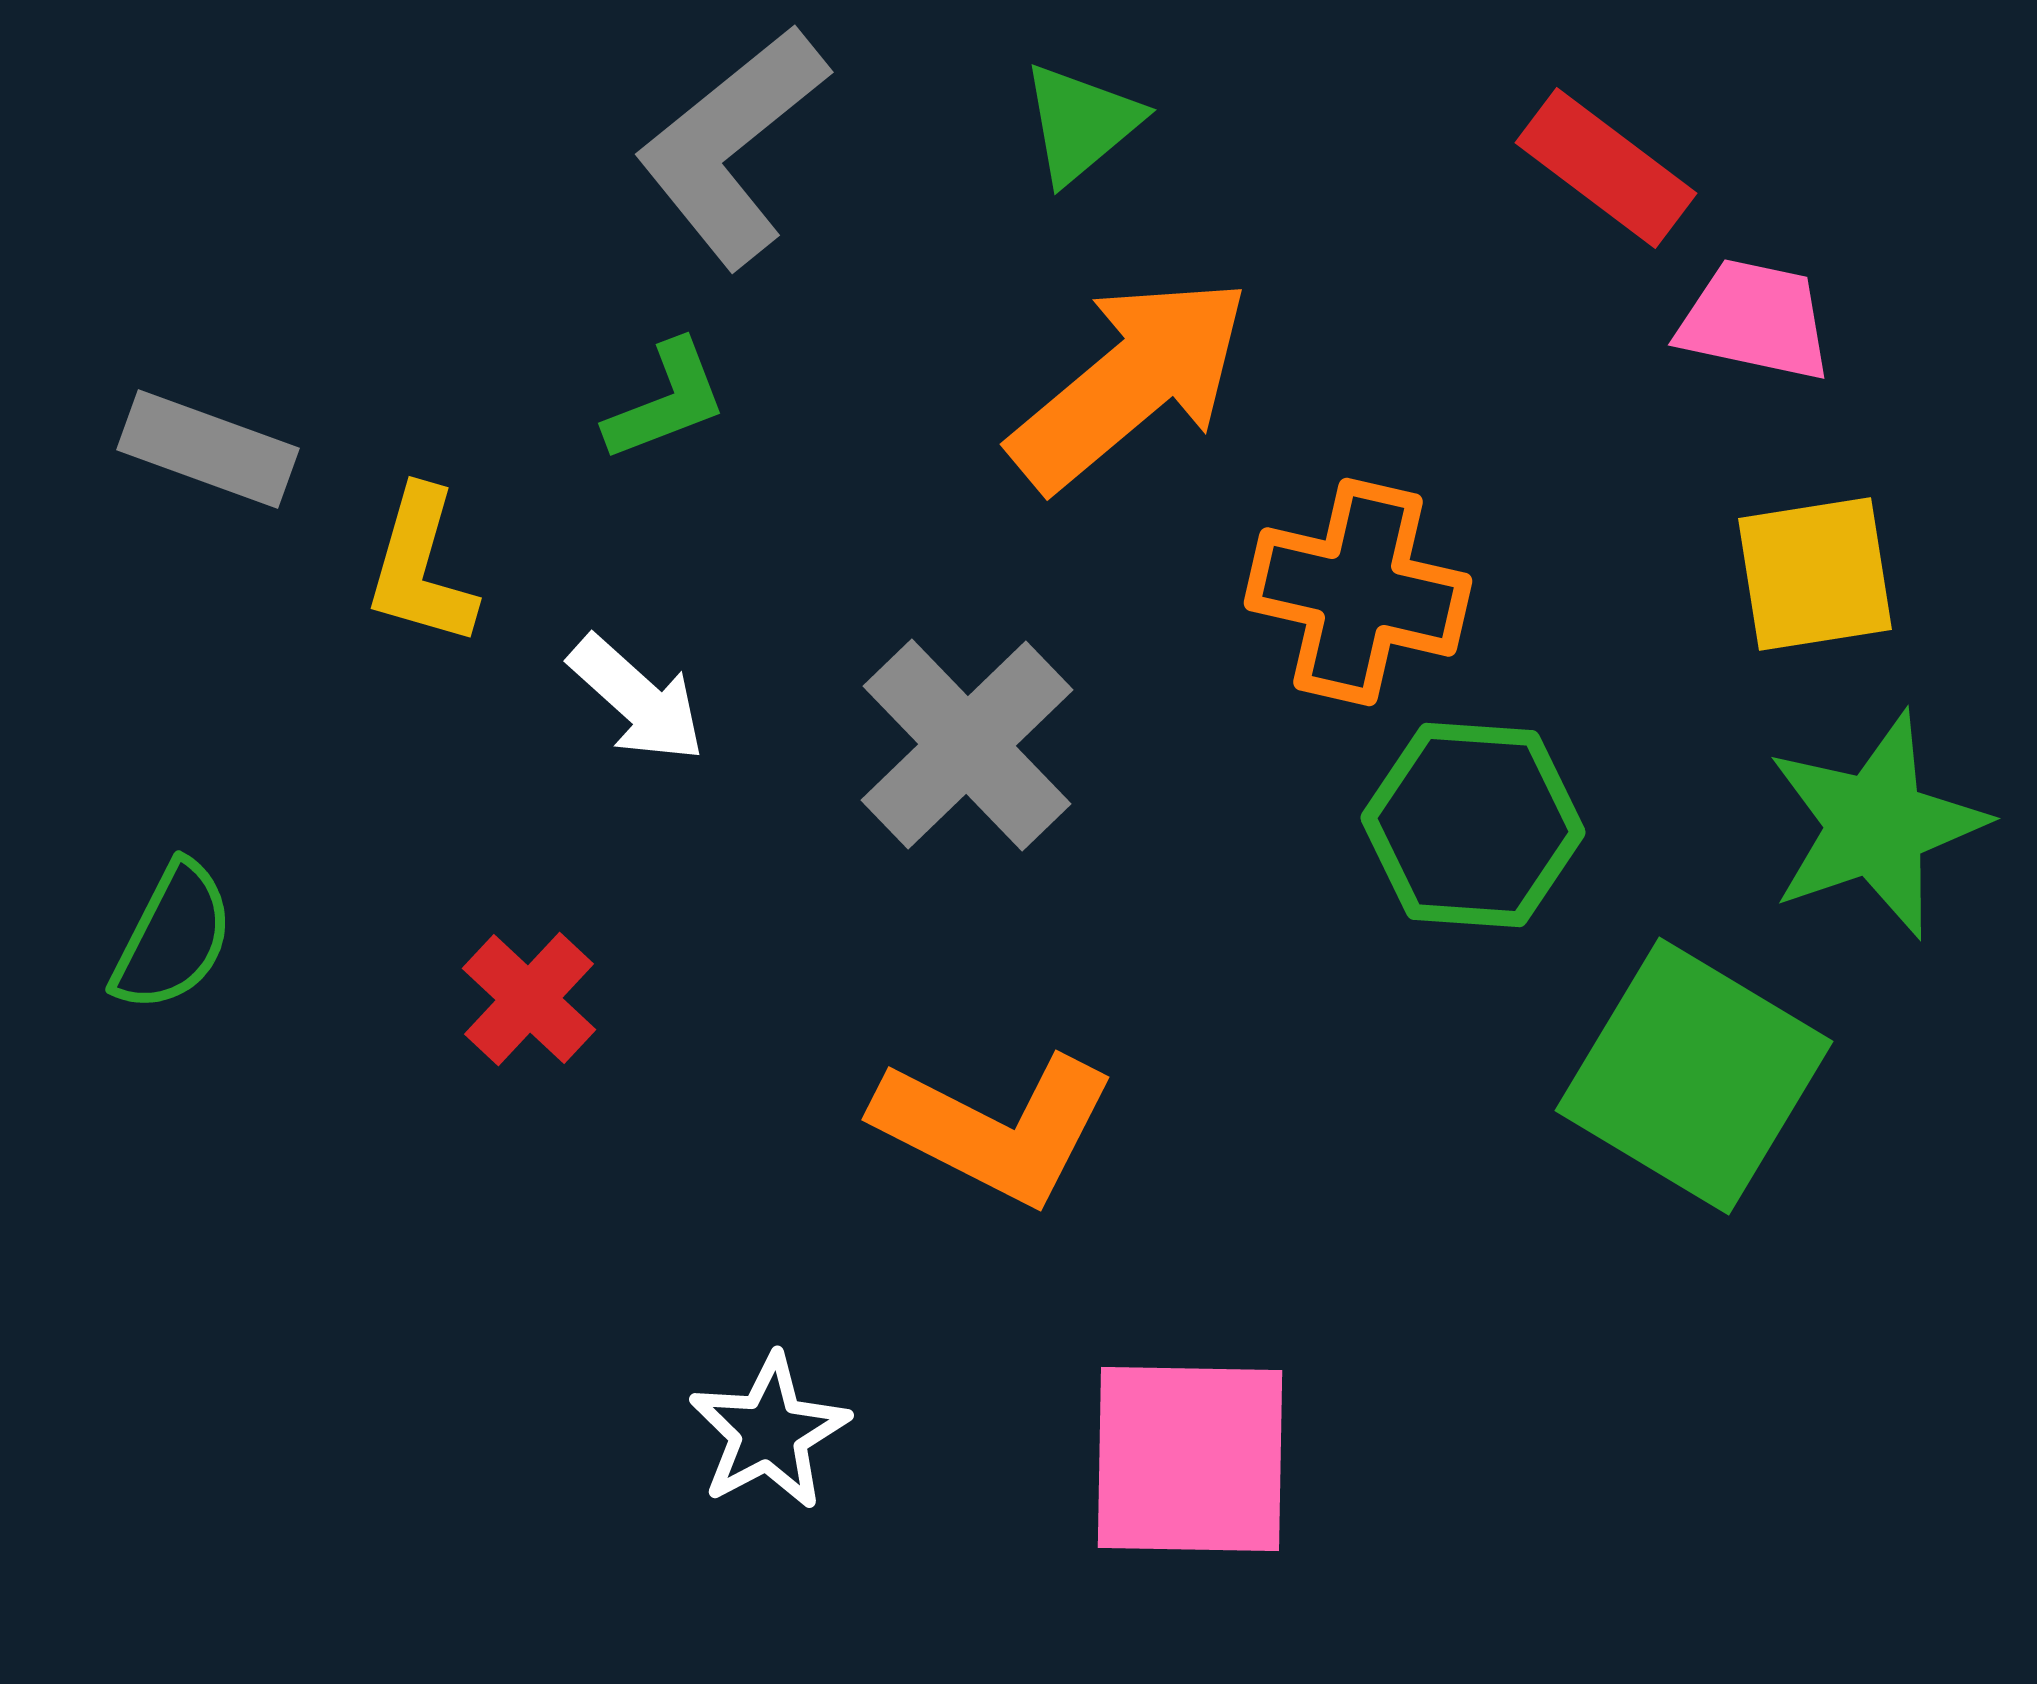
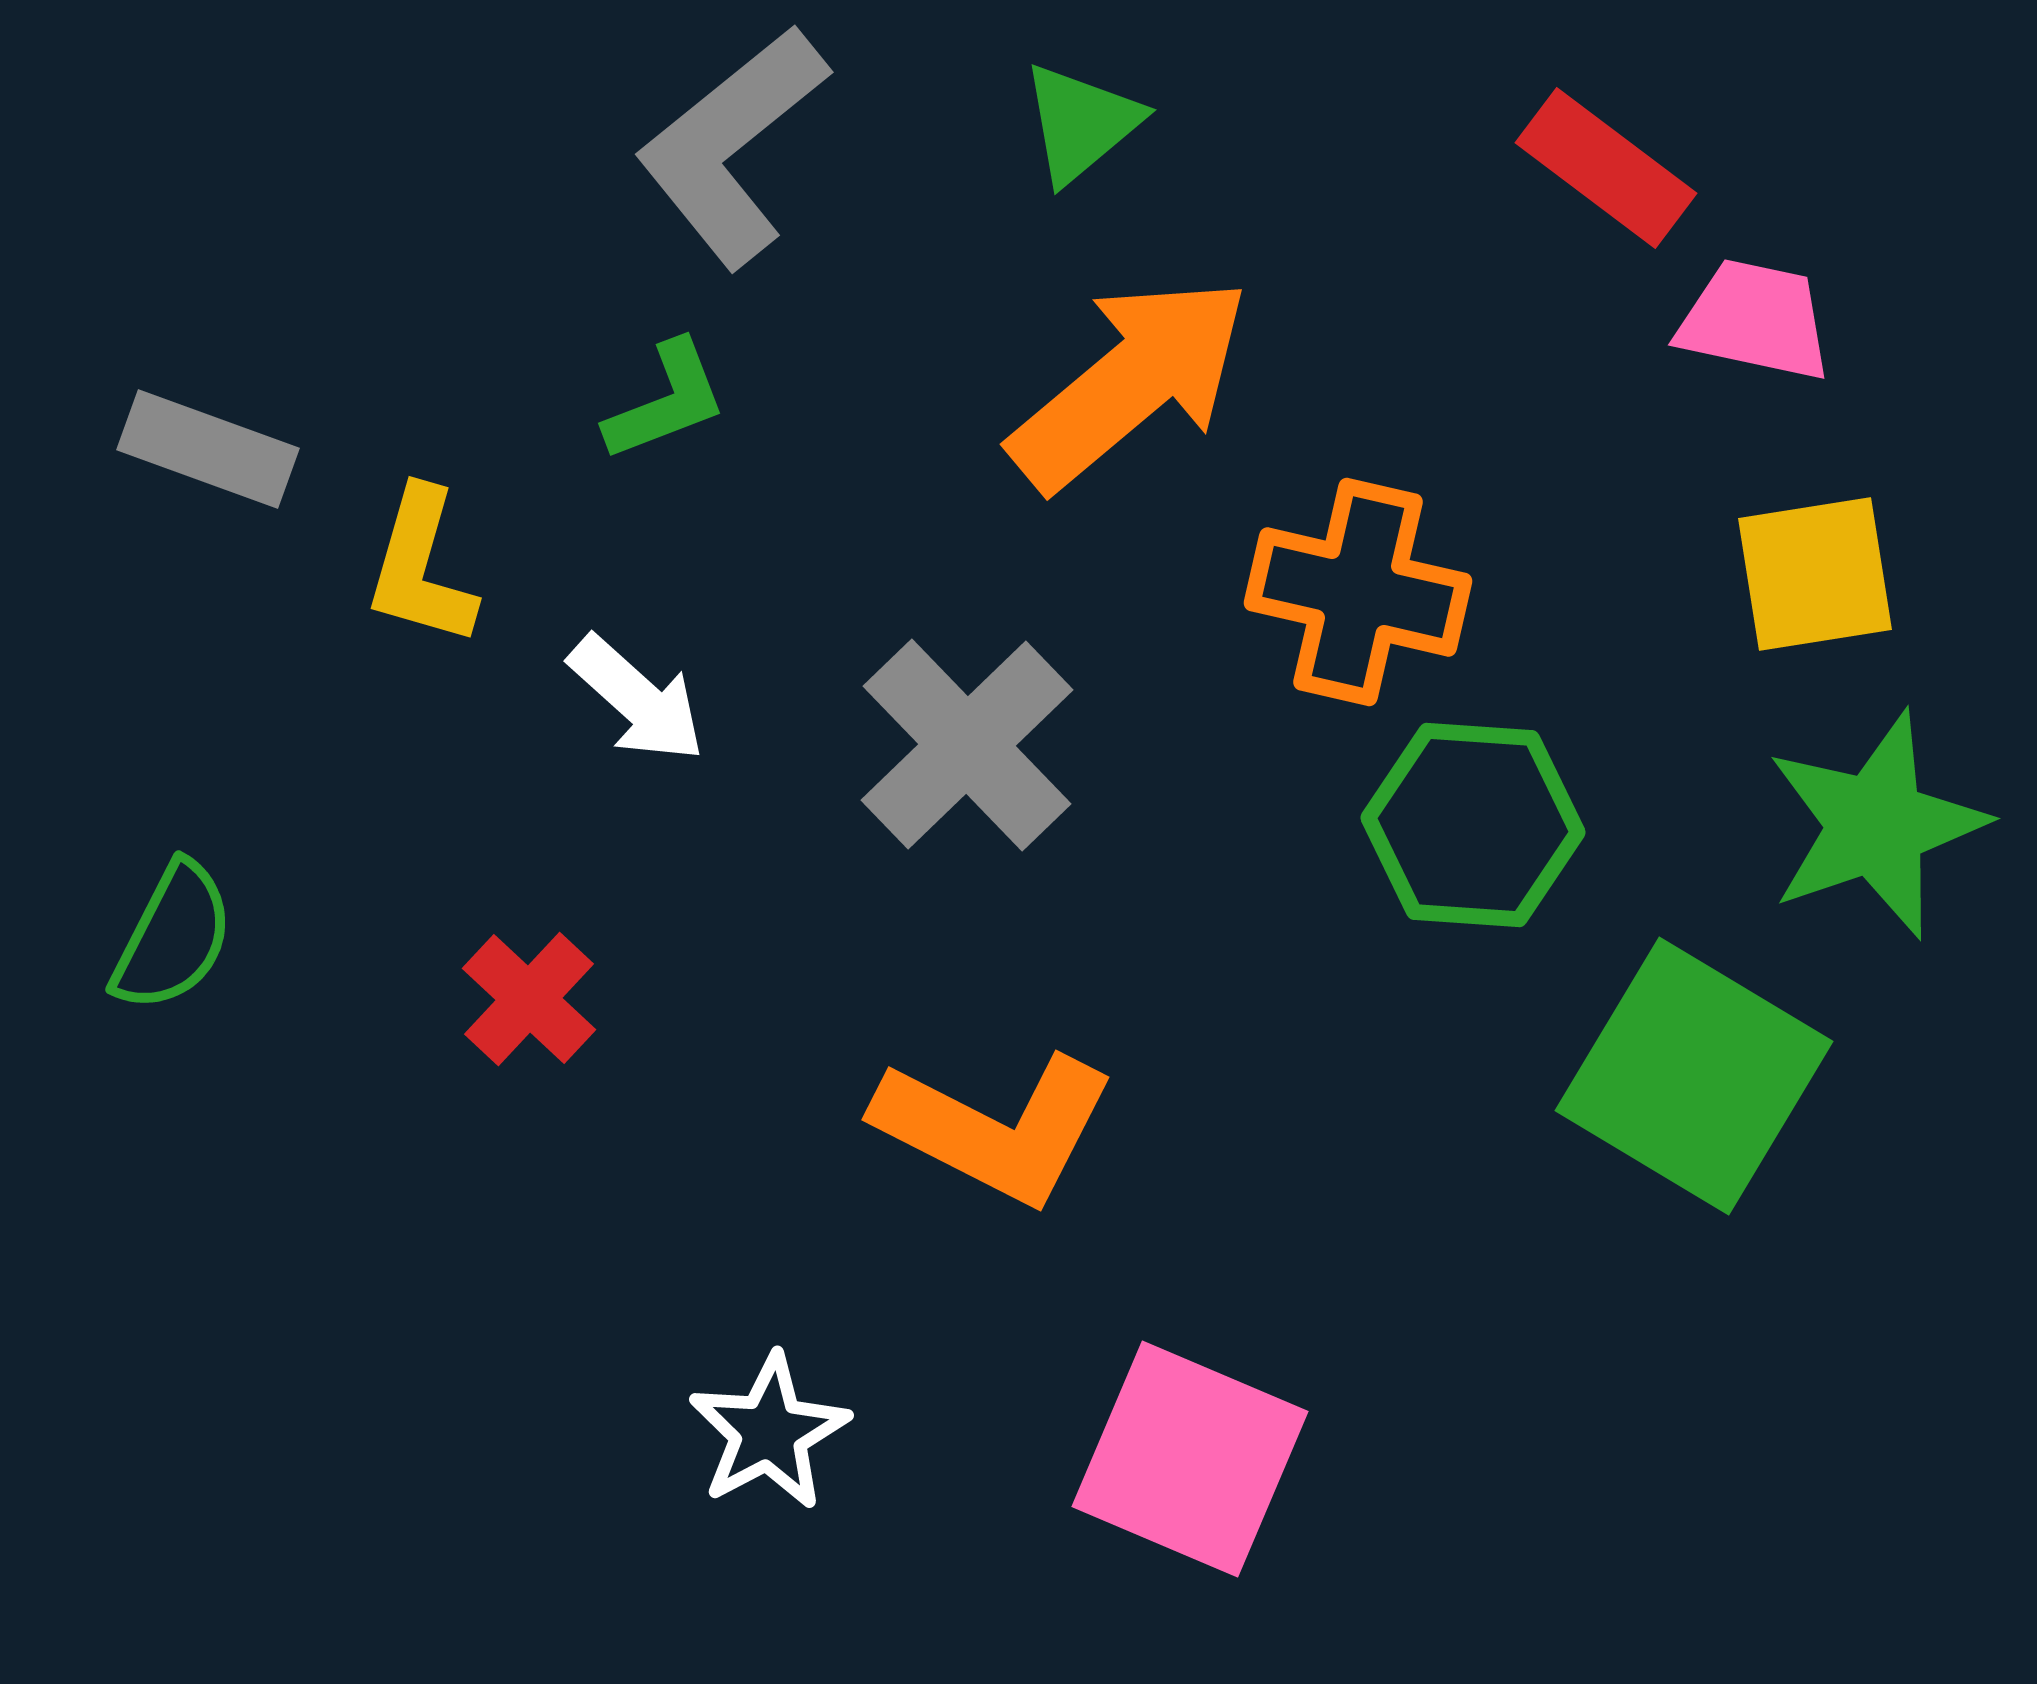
pink square: rotated 22 degrees clockwise
